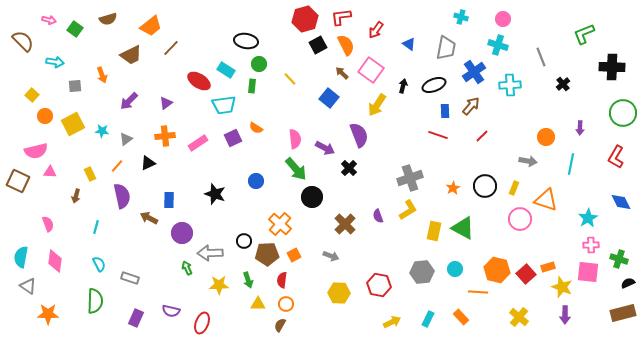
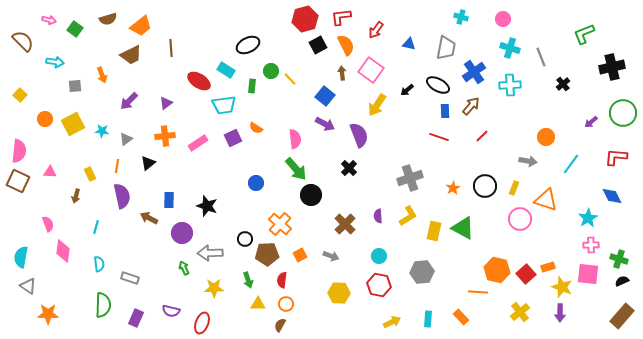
orange trapezoid at (151, 26): moved 10 px left
black ellipse at (246, 41): moved 2 px right, 4 px down; rotated 35 degrees counterclockwise
blue triangle at (409, 44): rotated 24 degrees counterclockwise
cyan cross at (498, 45): moved 12 px right, 3 px down
brown line at (171, 48): rotated 48 degrees counterclockwise
green circle at (259, 64): moved 12 px right, 7 px down
black cross at (612, 67): rotated 15 degrees counterclockwise
brown arrow at (342, 73): rotated 40 degrees clockwise
black ellipse at (434, 85): moved 4 px right; rotated 50 degrees clockwise
black arrow at (403, 86): moved 4 px right, 4 px down; rotated 144 degrees counterclockwise
yellow square at (32, 95): moved 12 px left
blue square at (329, 98): moved 4 px left, 2 px up
orange circle at (45, 116): moved 3 px down
purple arrow at (580, 128): moved 11 px right, 6 px up; rotated 48 degrees clockwise
red line at (438, 135): moved 1 px right, 2 px down
purple arrow at (325, 148): moved 24 px up
pink semicircle at (36, 151): moved 17 px left; rotated 70 degrees counterclockwise
red L-shape at (616, 157): rotated 65 degrees clockwise
black triangle at (148, 163): rotated 14 degrees counterclockwise
cyan line at (571, 164): rotated 25 degrees clockwise
orange line at (117, 166): rotated 32 degrees counterclockwise
blue circle at (256, 181): moved 2 px down
black star at (215, 194): moved 8 px left, 12 px down
black circle at (312, 197): moved 1 px left, 2 px up
blue diamond at (621, 202): moved 9 px left, 6 px up
yellow L-shape at (408, 210): moved 6 px down
purple semicircle at (378, 216): rotated 16 degrees clockwise
black circle at (244, 241): moved 1 px right, 2 px up
orange square at (294, 255): moved 6 px right
pink diamond at (55, 261): moved 8 px right, 10 px up
cyan semicircle at (99, 264): rotated 21 degrees clockwise
green arrow at (187, 268): moved 3 px left
cyan circle at (455, 269): moved 76 px left, 13 px up
pink square at (588, 272): moved 2 px down
black semicircle at (628, 283): moved 6 px left, 2 px up
yellow star at (219, 285): moved 5 px left, 3 px down
green semicircle at (95, 301): moved 8 px right, 4 px down
brown rectangle at (623, 313): moved 1 px left, 3 px down; rotated 35 degrees counterclockwise
purple arrow at (565, 315): moved 5 px left, 2 px up
yellow cross at (519, 317): moved 1 px right, 5 px up; rotated 12 degrees clockwise
cyan rectangle at (428, 319): rotated 21 degrees counterclockwise
